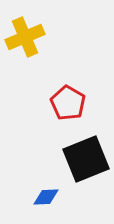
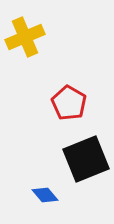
red pentagon: moved 1 px right
blue diamond: moved 1 px left, 2 px up; rotated 52 degrees clockwise
